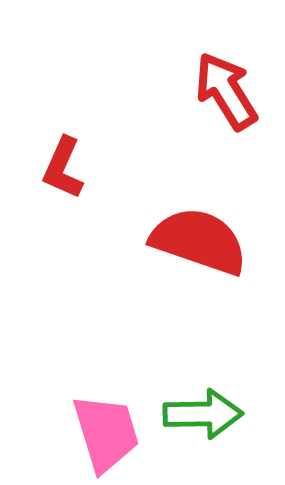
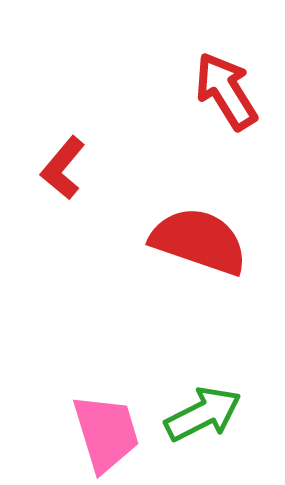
red L-shape: rotated 16 degrees clockwise
green arrow: rotated 26 degrees counterclockwise
